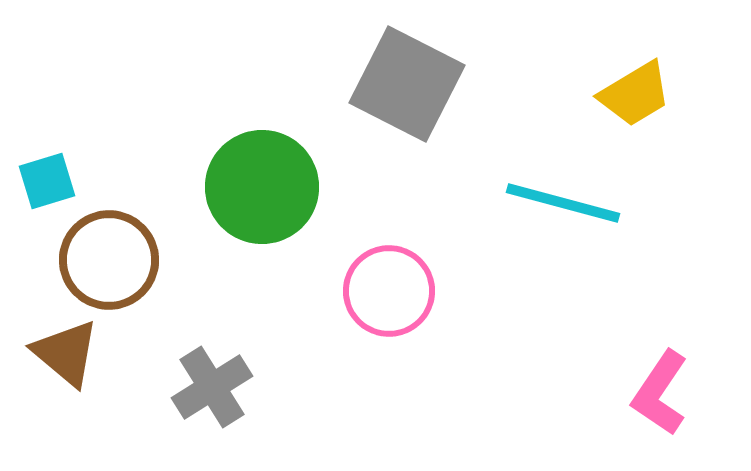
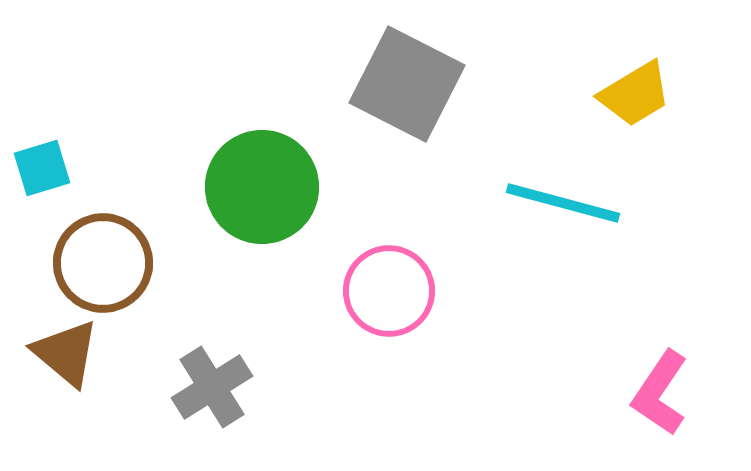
cyan square: moved 5 px left, 13 px up
brown circle: moved 6 px left, 3 px down
